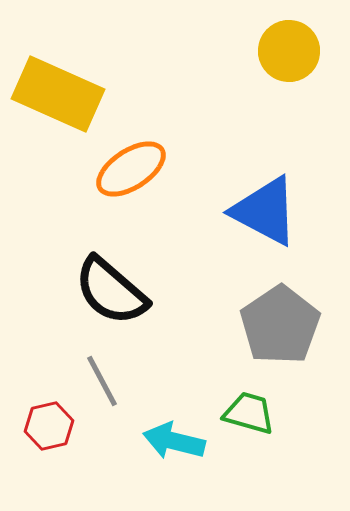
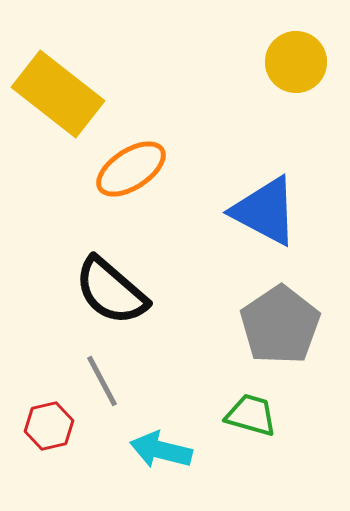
yellow circle: moved 7 px right, 11 px down
yellow rectangle: rotated 14 degrees clockwise
green trapezoid: moved 2 px right, 2 px down
cyan arrow: moved 13 px left, 9 px down
